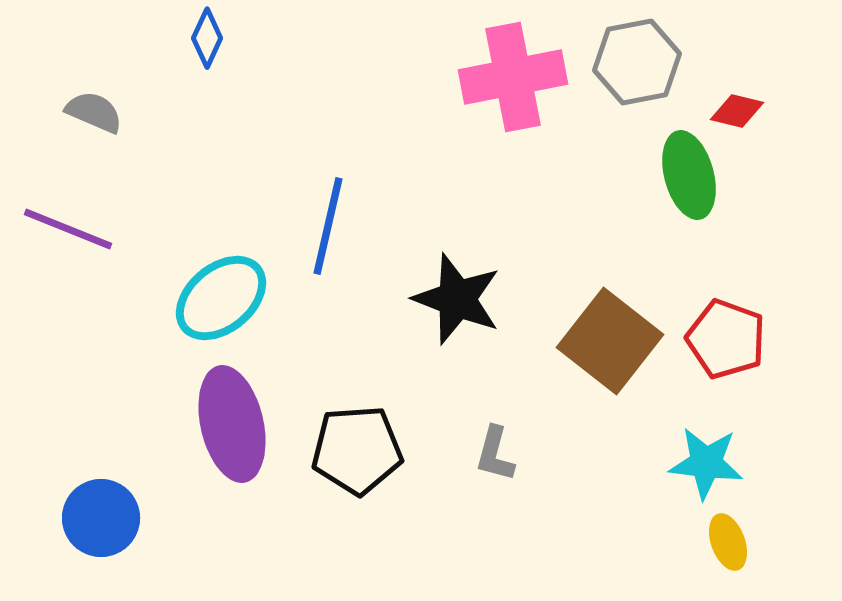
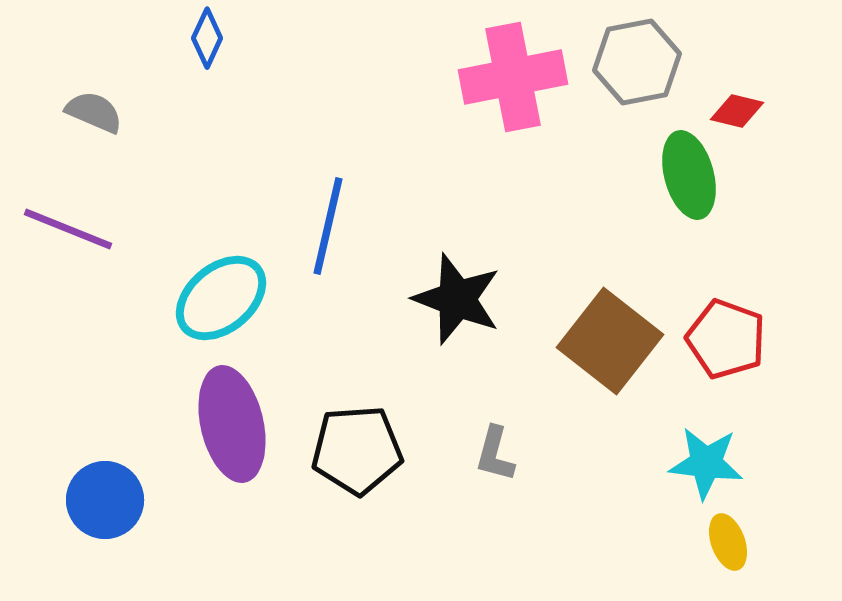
blue circle: moved 4 px right, 18 px up
